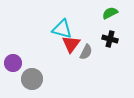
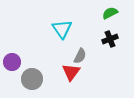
cyan triangle: rotated 40 degrees clockwise
black cross: rotated 35 degrees counterclockwise
red triangle: moved 28 px down
gray semicircle: moved 6 px left, 4 px down
purple circle: moved 1 px left, 1 px up
